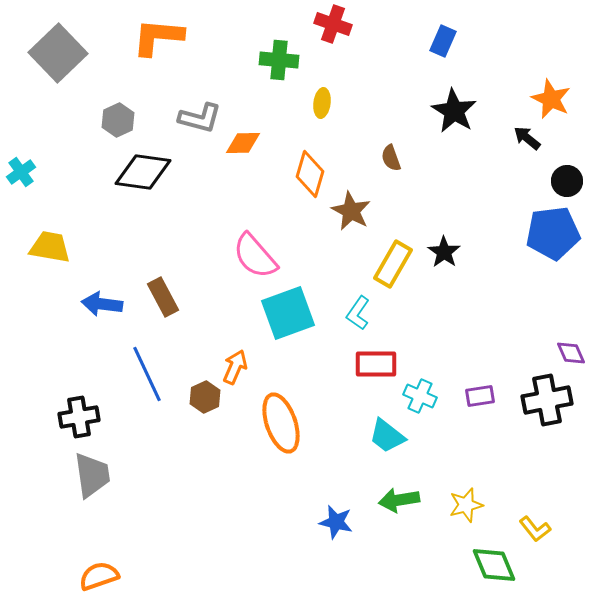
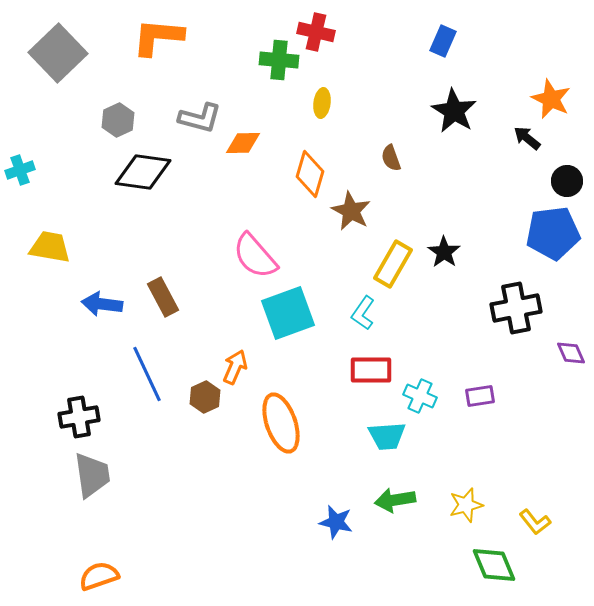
red cross at (333, 24): moved 17 px left, 8 px down; rotated 6 degrees counterclockwise
cyan cross at (21, 172): moved 1 px left, 2 px up; rotated 16 degrees clockwise
cyan L-shape at (358, 313): moved 5 px right
red rectangle at (376, 364): moved 5 px left, 6 px down
black cross at (547, 400): moved 31 px left, 92 px up
cyan trapezoid at (387, 436): rotated 42 degrees counterclockwise
green arrow at (399, 500): moved 4 px left
yellow L-shape at (535, 529): moved 7 px up
